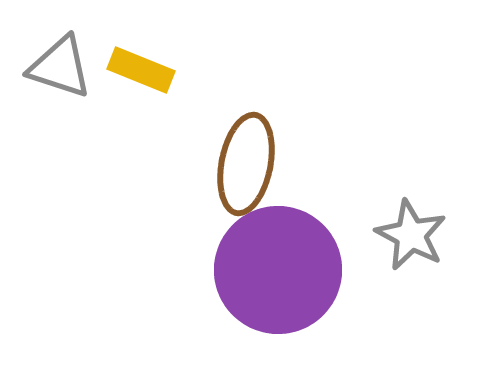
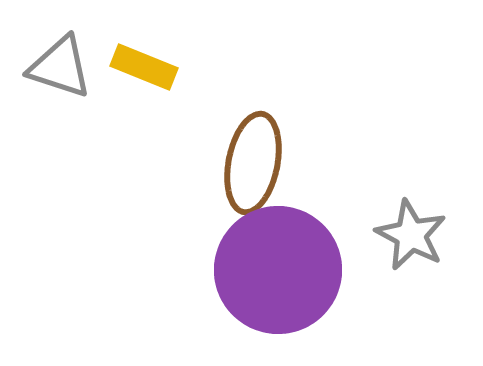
yellow rectangle: moved 3 px right, 3 px up
brown ellipse: moved 7 px right, 1 px up
